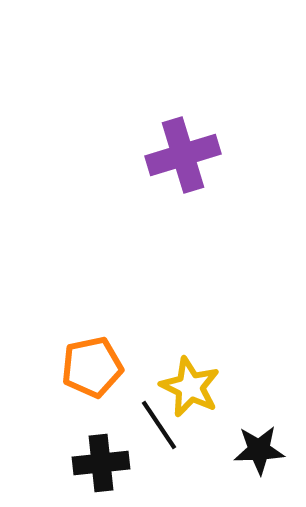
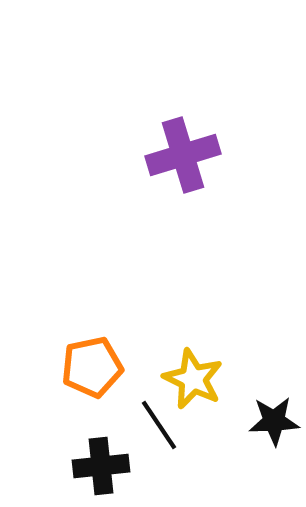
yellow star: moved 3 px right, 8 px up
black star: moved 15 px right, 29 px up
black cross: moved 3 px down
